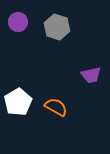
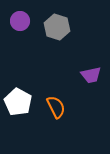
purple circle: moved 2 px right, 1 px up
white pentagon: rotated 12 degrees counterclockwise
orange semicircle: rotated 35 degrees clockwise
